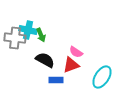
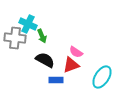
cyan cross: moved 6 px up; rotated 12 degrees clockwise
green arrow: moved 1 px right, 1 px down
